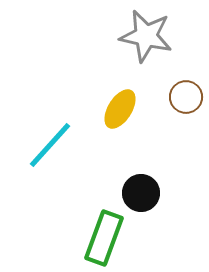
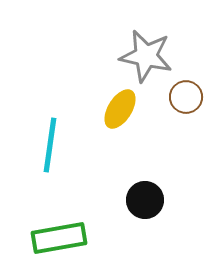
gray star: moved 20 px down
cyan line: rotated 34 degrees counterclockwise
black circle: moved 4 px right, 7 px down
green rectangle: moved 45 px left; rotated 60 degrees clockwise
